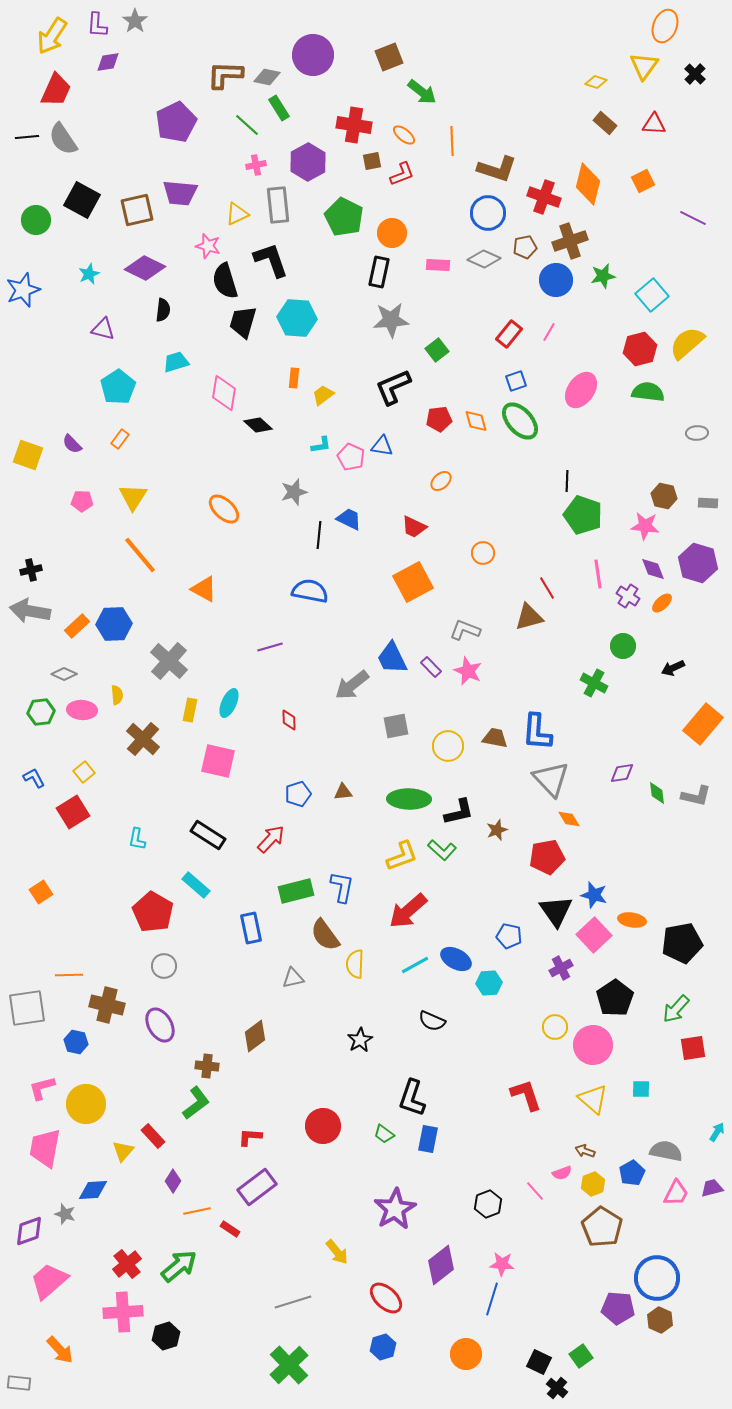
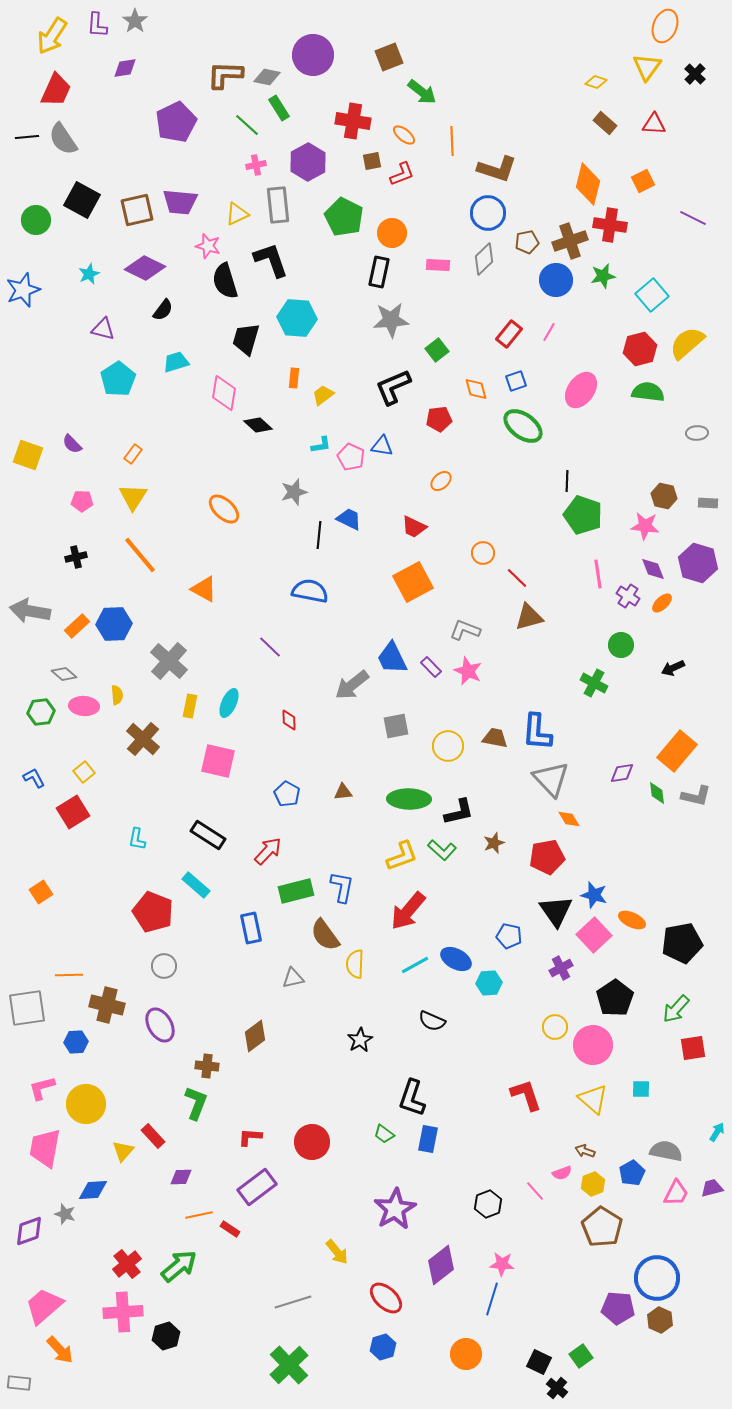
purple diamond at (108, 62): moved 17 px right, 6 px down
yellow triangle at (644, 66): moved 3 px right, 1 px down
red cross at (354, 125): moved 1 px left, 4 px up
purple trapezoid at (180, 193): moved 9 px down
red cross at (544, 197): moved 66 px right, 28 px down; rotated 12 degrees counterclockwise
brown pentagon at (525, 247): moved 2 px right, 5 px up
gray diamond at (484, 259): rotated 68 degrees counterclockwise
black semicircle at (163, 310): rotated 30 degrees clockwise
black trapezoid at (243, 322): moved 3 px right, 17 px down
cyan pentagon at (118, 387): moved 8 px up
orange diamond at (476, 421): moved 32 px up
green ellipse at (520, 421): moved 3 px right, 5 px down; rotated 12 degrees counterclockwise
orange rectangle at (120, 439): moved 13 px right, 15 px down
black cross at (31, 570): moved 45 px right, 13 px up
red line at (547, 588): moved 30 px left, 10 px up; rotated 15 degrees counterclockwise
green circle at (623, 646): moved 2 px left, 1 px up
purple line at (270, 647): rotated 60 degrees clockwise
gray diamond at (64, 674): rotated 15 degrees clockwise
pink ellipse at (82, 710): moved 2 px right, 4 px up
yellow rectangle at (190, 710): moved 4 px up
orange rectangle at (703, 724): moved 26 px left, 27 px down
blue pentagon at (298, 794): moved 11 px left; rotated 25 degrees counterclockwise
brown star at (497, 830): moved 3 px left, 13 px down
red arrow at (271, 839): moved 3 px left, 12 px down
red arrow at (408, 911): rotated 9 degrees counterclockwise
red pentagon at (153, 912): rotated 9 degrees counterclockwise
orange ellipse at (632, 920): rotated 16 degrees clockwise
blue hexagon at (76, 1042): rotated 15 degrees counterclockwise
green L-shape at (196, 1103): rotated 32 degrees counterclockwise
red circle at (323, 1126): moved 11 px left, 16 px down
purple diamond at (173, 1181): moved 8 px right, 4 px up; rotated 55 degrees clockwise
orange line at (197, 1211): moved 2 px right, 4 px down
pink trapezoid at (49, 1281): moved 5 px left, 25 px down
